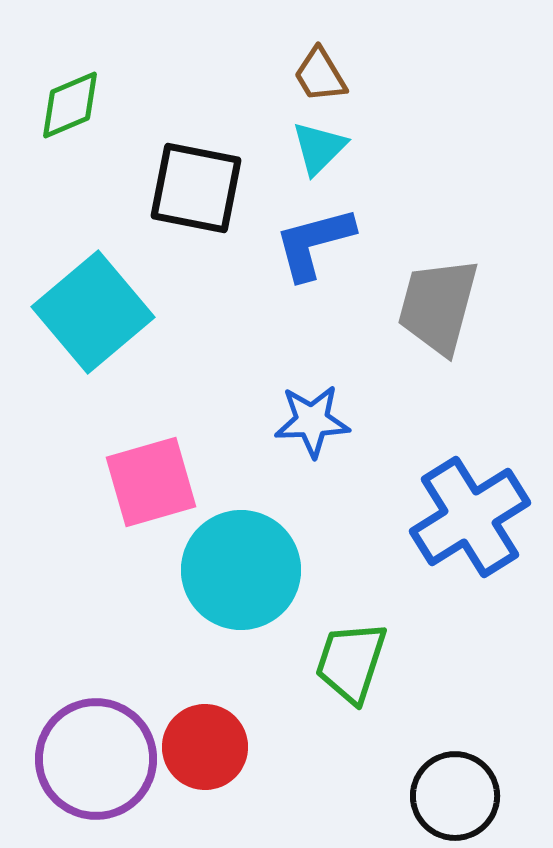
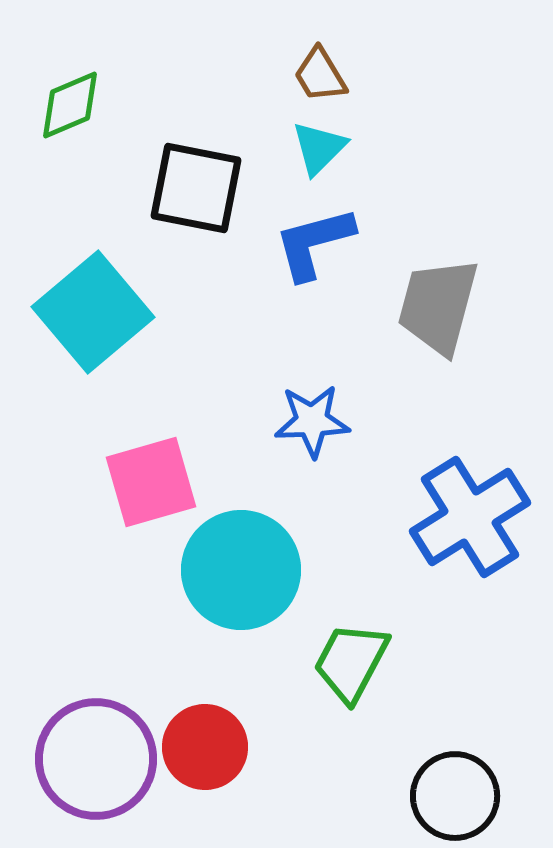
green trapezoid: rotated 10 degrees clockwise
